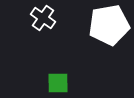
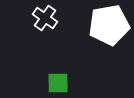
white cross: moved 2 px right
